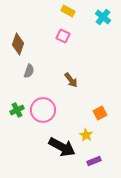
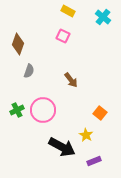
orange square: rotated 24 degrees counterclockwise
